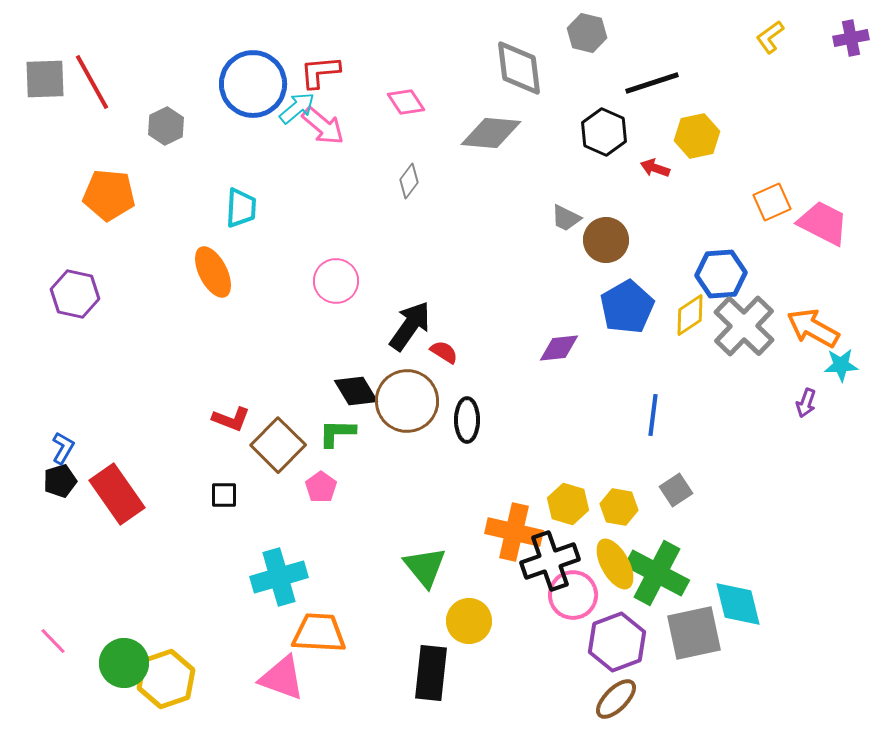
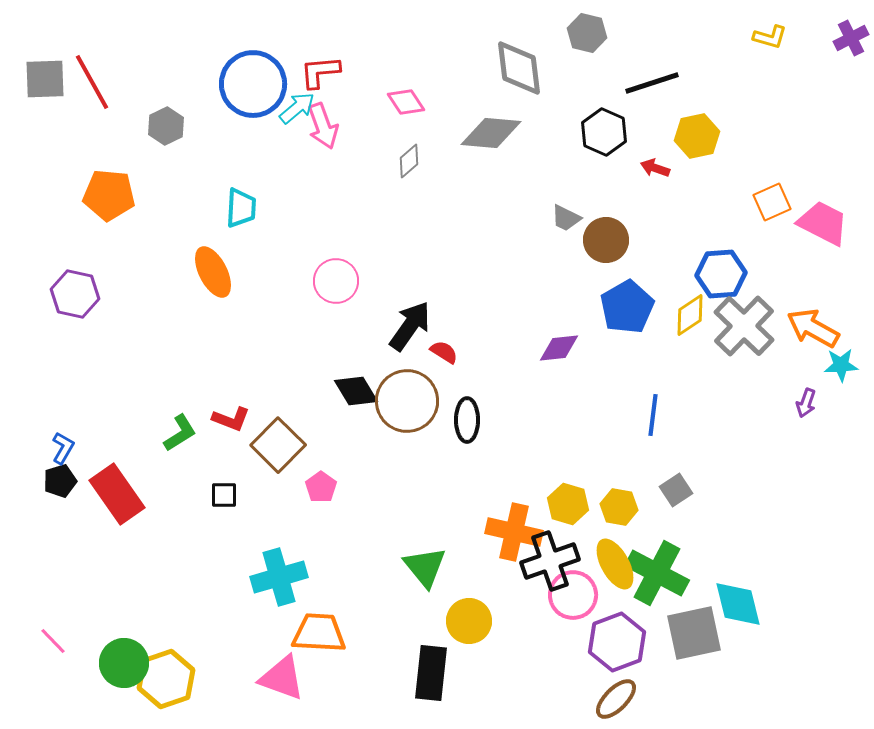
yellow L-shape at (770, 37): rotated 128 degrees counterclockwise
purple cross at (851, 38): rotated 16 degrees counterclockwise
pink arrow at (323, 126): rotated 30 degrees clockwise
gray diamond at (409, 181): moved 20 px up; rotated 12 degrees clockwise
green L-shape at (337, 433): moved 157 px left; rotated 147 degrees clockwise
